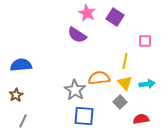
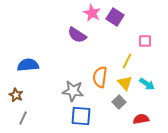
pink star: moved 5 px right
yellow line: moved 2 px right; rotated 14 degrees clockwise
blue semicircle: moved 7 px right
orange semicircle: moved 1 px right, 1 px up; rotated 75 degrees counterclockwise
cyan arrow: rotated 42 degrees clockwise
gray star: moved 2 px left, 1 px down; rotated 25 degrees counterclockwise
brown star: rotated 16 degrees counterclockwise
gray square: moved 1 px left
blue square: moved 3 px left
gray line: moved 3 px up
